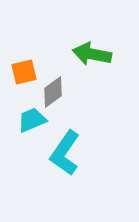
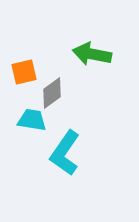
gray diamond: moved 1 px left, 1 px down
cyan trapezoid: rotated 32 degrees clockwise
